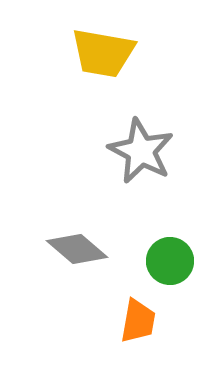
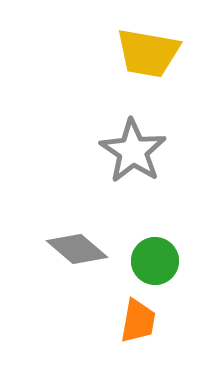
yellow trapezoid: moved 45 px right
gray star: moved 8 px left; rotated 6 degrees clockwise
green circle: moved 15 px left
